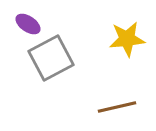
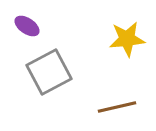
purple ellipse: moved 1 px left, 2 px down
gray square: moved 2 px left, 14 px down
